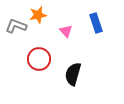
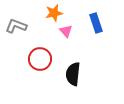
orange star: moved 16 px right, 2 px up
red circle: moved 1 px right
black semicircle: rotated 10 degrees counterclockwise
